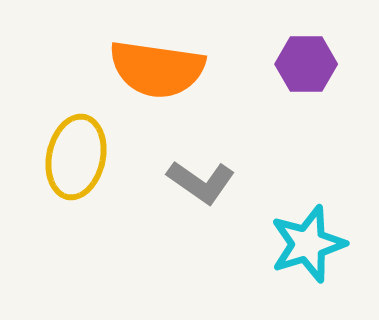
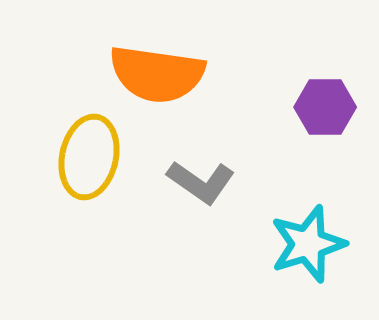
purple hexagon: moved 19 px right, 43 px down
orange semicircle: moved 5 px down
yellow ellipse: moved 13 px right
